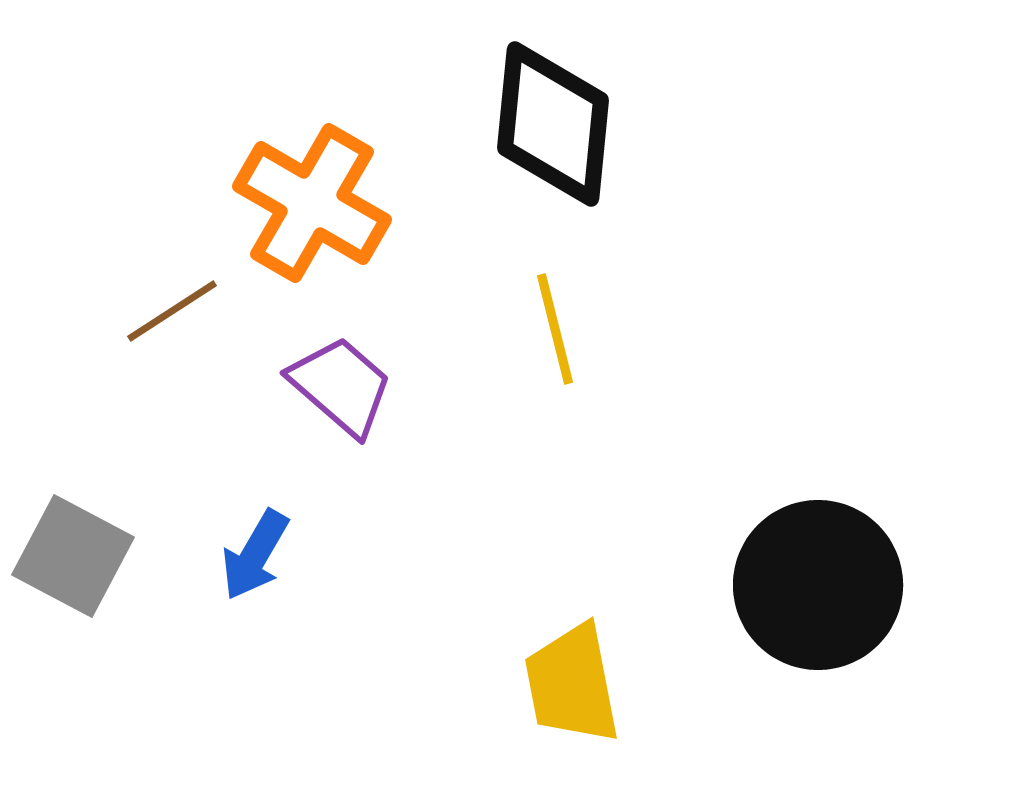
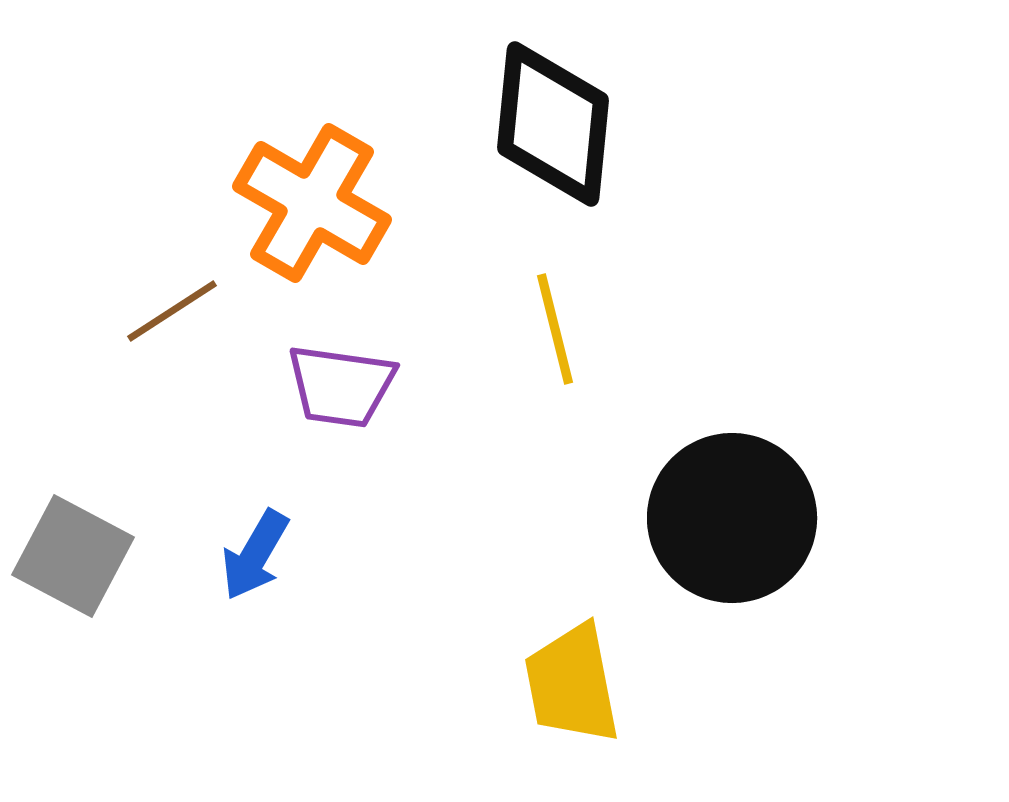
purple trapezoid: rotated 147 degrees clockwise
black circle: moved 86 px left, 67 px up
